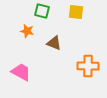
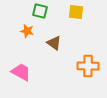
green square: moved 2 px left
brown triangle: rotated 14 degrees clockwise
